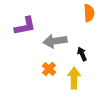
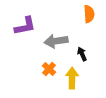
orange semicircle: moved 1 px down
gray arrow: moved 1 px right
yellow arrow: moved 2 px left
